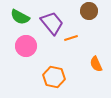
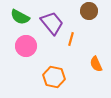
orange line: moved 1 px down; rotated 56 degrees counterclockwise
